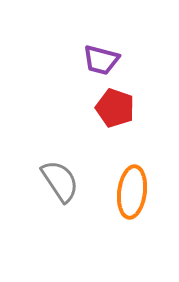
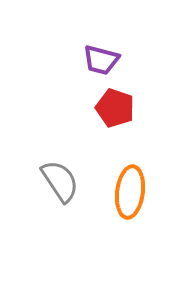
orange ellipse: moved 2 px left
